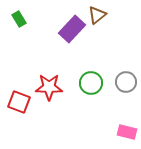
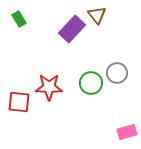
brown triangle: rotated 30 degrees counterclockwise
gray circle: moved 9 px left, 9 px up
red square: rotated 15 degrees counterclockwise
pink rectangle: rotated 30 degrees counterclockwise
